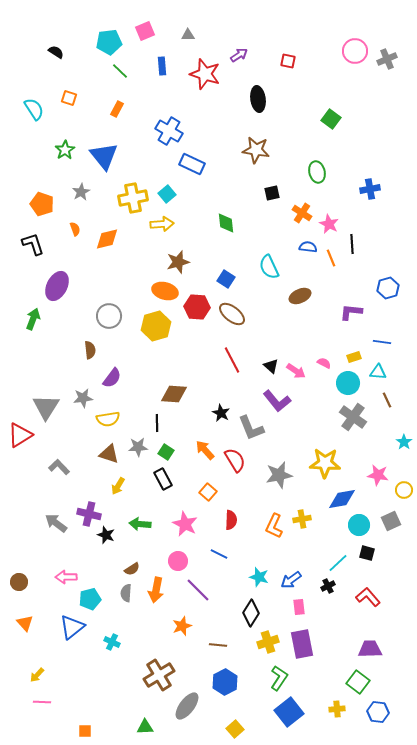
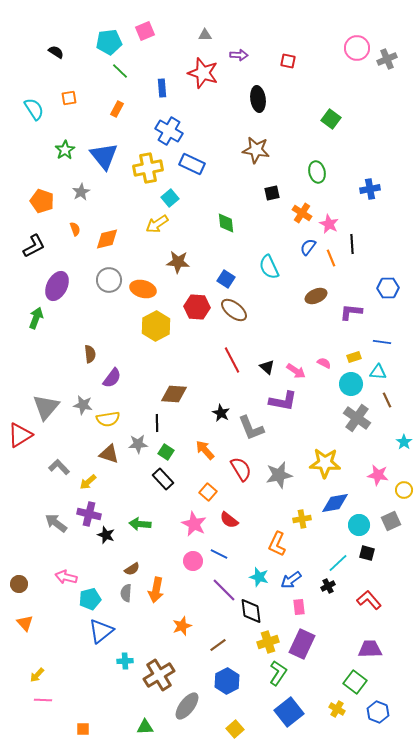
gray triangle at (188, 35): moved 17 px right
pink circle at (355, 51): moved 2 px right, 3 px up
purple arrow at (239, 55): rotated 36 degrees clockwise
blue rectangle at (162, 66): moved 22 px down
red star at (205, 74): moved 2 px left, 1 px up
orange square at (69, 98): rotated 28 degrees counterclockwise
cyan square at (167, 194): moved 3 px right, 4 px down
yellow cross at (133, 198): moved 15 px right, 30 px up
orange pentagon at (42, 204): moved 3 px up
yellow arrow at (162, 224): moved 5 px left; rotated 150 degrees clockwise
black L-shape at (33, 244): moved 1 px right, 2 px down; rotated 80 degrees clockwise
blue semicircle at (308, 247): rotated 60 degrees counterclockwise
brown star at (178, 262): rotated 20 degrees clockwise
blue hexagon at (388, 288): rotated 15 degrees clockwise
orange ellipse at (165, 291): moved 22 px left, 2 px up
brown ellipse at (300, 296): moved 16 px right
brown ellipse at (232, 314): moved 2 px right, 4 px up
gray circle at (109, 316): moved 36 px up
green arrow at (33, 319): moved 3 px right, 1 px up
yellow hexagon at (156, 326): rotated 12 degrees counterclockwise
brown semicircle at (90, 350): moved 4 px down
black triangle at (271, 366): moved 4 px left, 1 px down
cyan circle at (348, 383): moved 3 px right, 1 px down
gray star at (83, 398): moved 7 px down; rotated 18 degrees clockwise
purple L-shape at (277, 401): moved 6 px right; rotated 40 degrees counterclockwise
gray triangle at (46, 407): rotated 8 degrees clockwise
gray cross at (353, 417): moved 4 px right, 1 px down
gray star at (138, 447): moved 3 px up
red semicircle at (235, 460): moved 6 px right, 9 px down
black rectangle at (163, 479): rotated 15 degrees counterclockwise
yellow arrow at (118, 486): moved 30 px left, 4 px up; rotated 18 degrees clockwise
blue diamond at (342, 499): moved 7 px left, 4 px down
red semicircle at (231, 520): moved 2 px left; rotated 126 degrees clockwise
pink star at (185, 524): moved 9 px right
orange L-shape at (274, 526): moved 3 px right, 18 px down
pink circle at (178, 561): moved 15 px right
pink arrow at (66, 577): rotated 15 degrees clockwise
brown circle at (19, 582): moved 2 px down
purple line at (198, 590): moved 26 px right
red L-shape at (368, 597): moved 1 px right, 3 px down
black diamond at (251, 613): moved 2 px up; rotated 40 degrees counterclockwise
blue triangle at (72, 627): moved 29 px right, 4 px down
cyan cross at (112, 642): moved 13 px right, 19 px down; rotated 28 degrees counterclockwise
purple rectangle at (302, 644): rotated 36 degrees clockwise
brown line at (218, 645): rotated 42 degrees counterclockwise
green L-shape at (279, 678): moved 1 px left, 5 px up
blue hexagon at (225, 682): moved 2 px right, 1 px up
green square at (358, 682): moved 3 px left
pink line at (42, 702): moved 1 px right, 2 px up
yellow cross at (337, 709): rotated 35 degrees clockwise
blue hexagon at (378, 712): rotated 15 degrees clockwise
orange square at (85, 731): moved 2 px left, 2 px up
